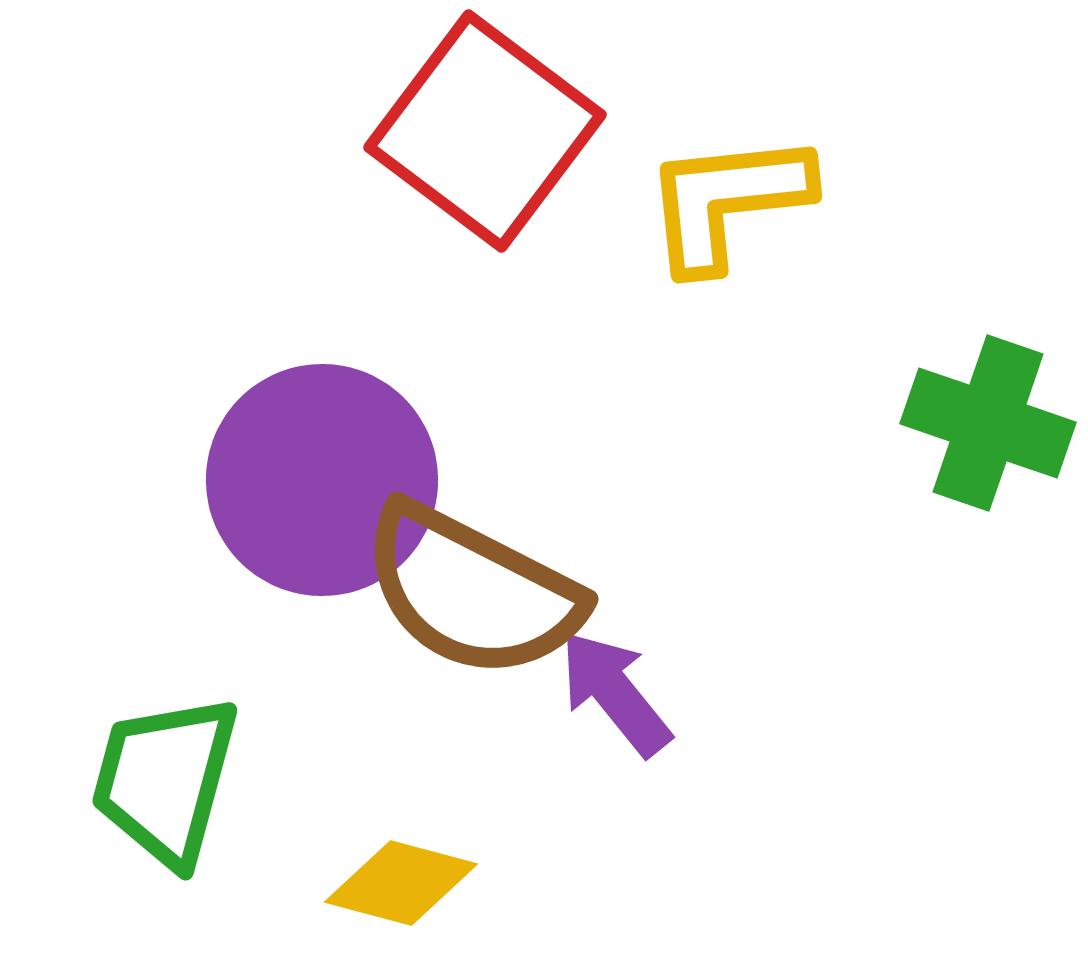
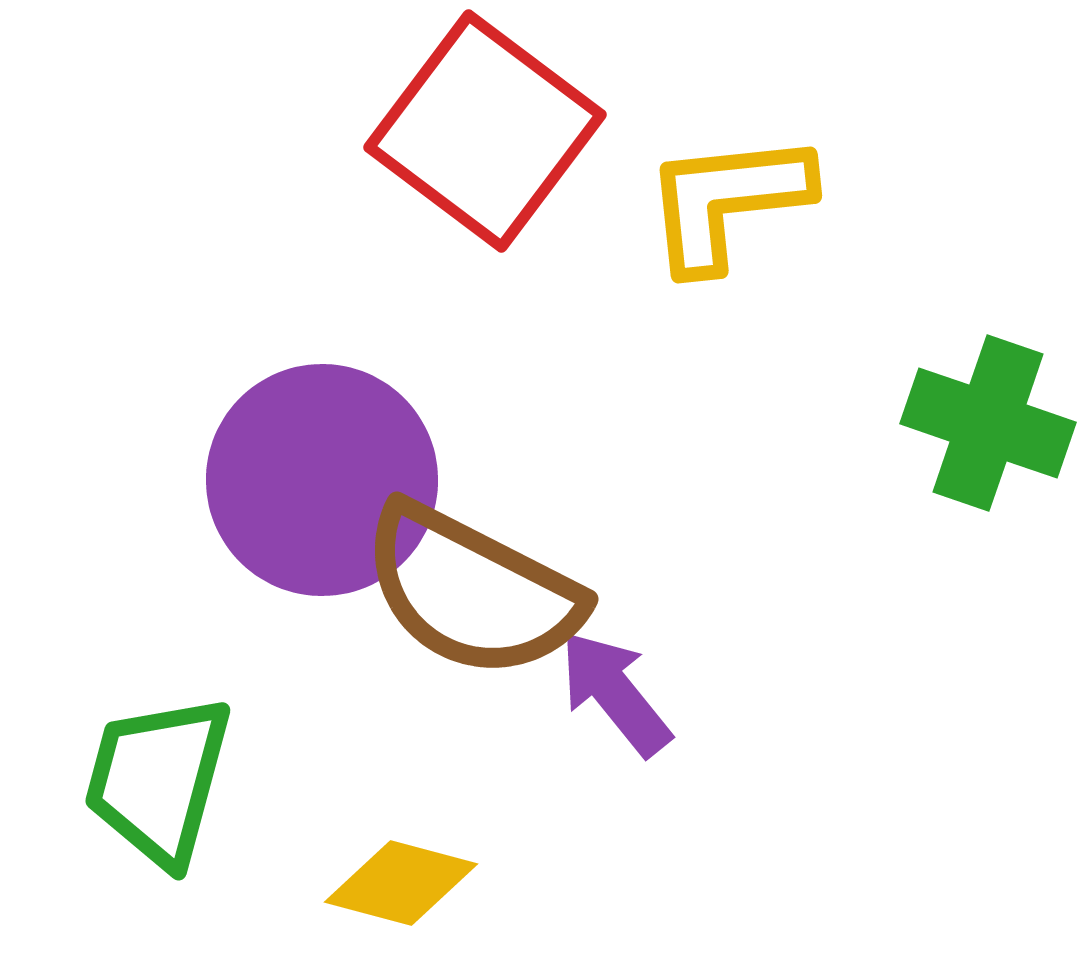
green trapezoid: moved 7 px left
